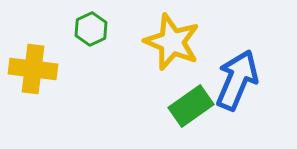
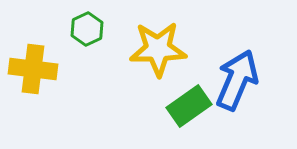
green hexagon: moved 4 px left
yellow star: moved 14 px left, 7 px down; rotated 24 degrees counterclockwise
green rectangle: moved 2 px left
